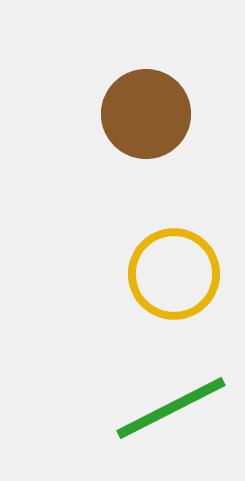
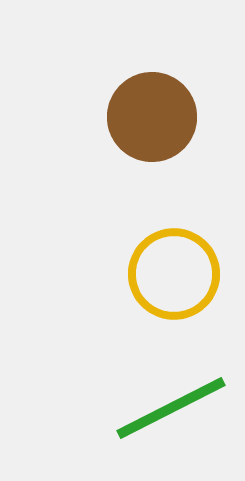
brown circle: moved 6 px right, 3 px down
